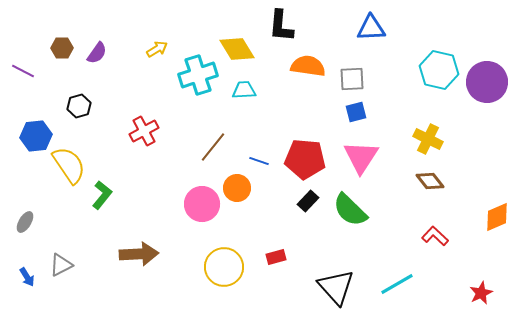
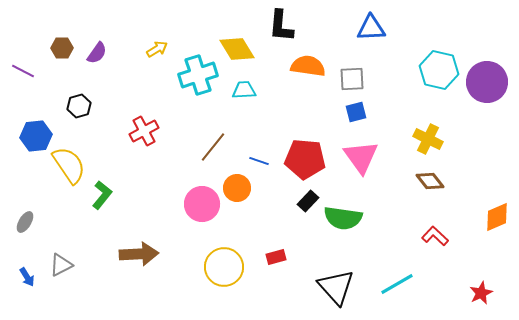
pink triangle: rotated 9 degrees counterclockwise
green semicircle: moved 7 px left, 8 px down; rotated 36 degrees counterclockwise
